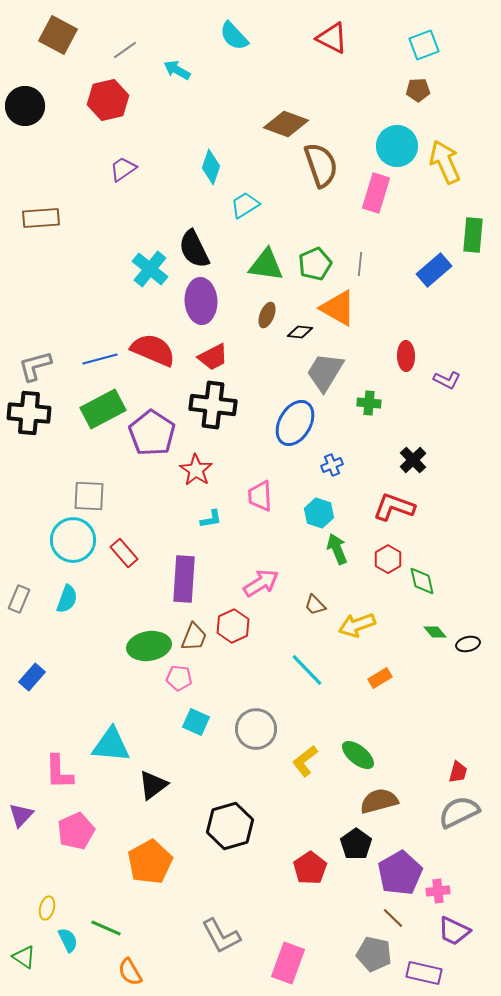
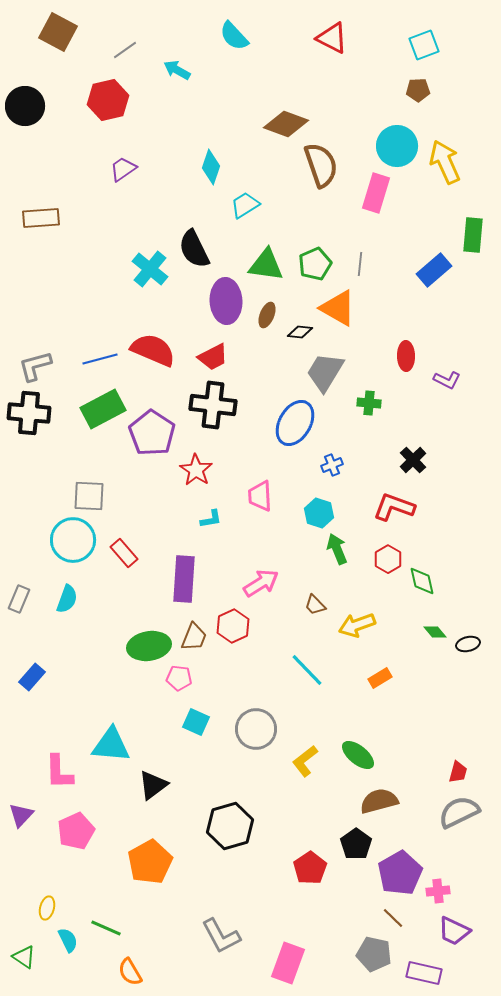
brown square at (58, 35): moved 3 px up
purple ellipse at (201, 301): moved 25 px right
